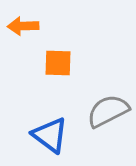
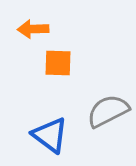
orange arrow: moved 10 px right, 3 px down
